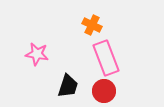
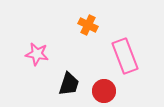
orange cross: moved 4 px left
pink rectangle: moved 19 px right, 2 px up
black trapezoid: moved 1 px right, 2 px up
